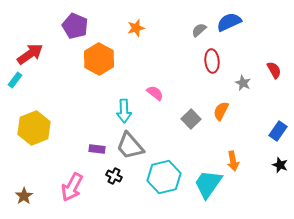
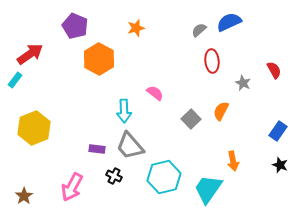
cyan trapezoid: moved 5 px down
